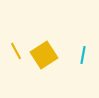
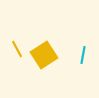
yellow line: moved 1 px right, 2 px up
